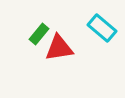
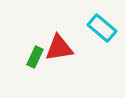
green rectangle: moved 4 px left, 23 px down; rotated 15 degrees counterclockwise
